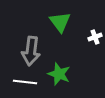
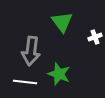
green triangle: moved 2 px right
